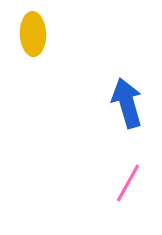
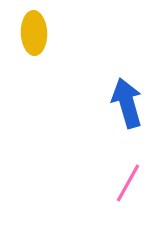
yellow ellipse: moved 1 px right, 1 px up
